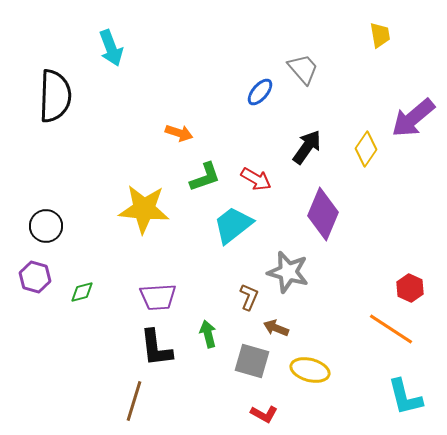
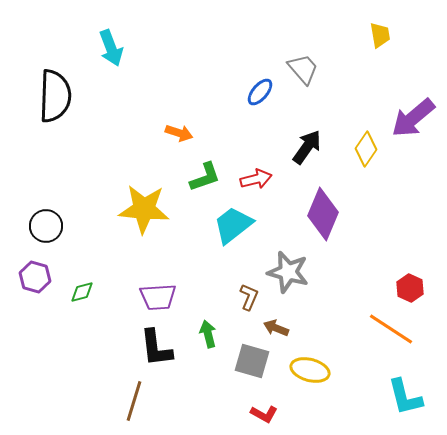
red arrow: rotated 44 degrees counterclockwise
